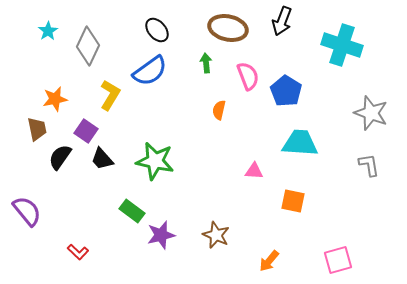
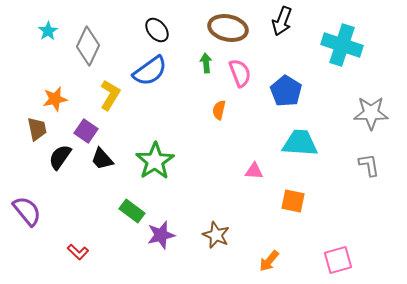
pink semicircle: moved 8 px left, 3 px up
gray star: rotated 20 degrees counterclockwise
green star: rotated 27 degrees clockwise
